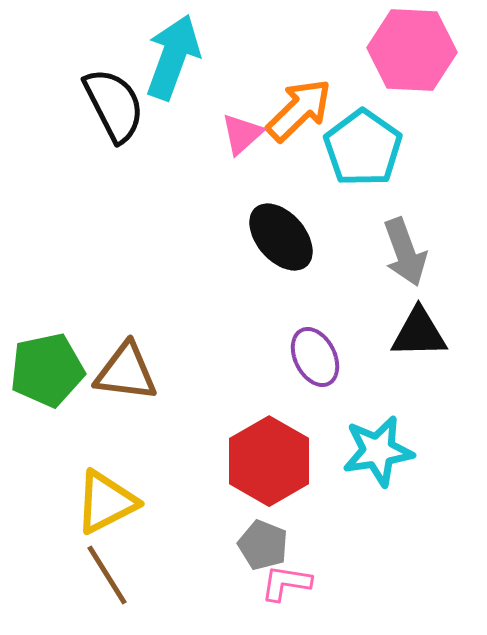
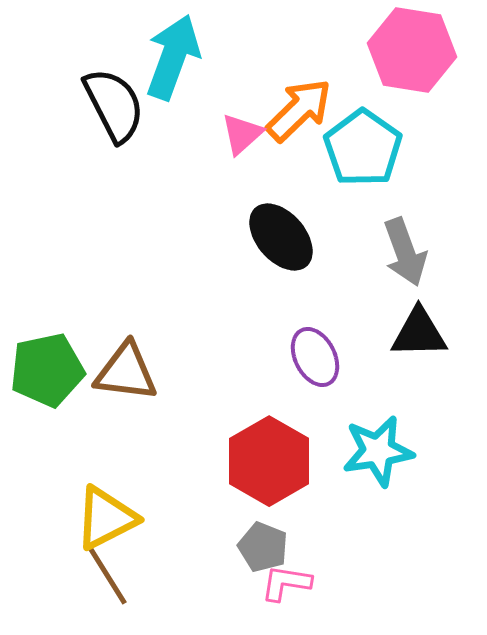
pink hexagon: rotated 6 degrees clockwise
yellow triangle: moved 16 px down
gray pentagon: moved 2 px down
